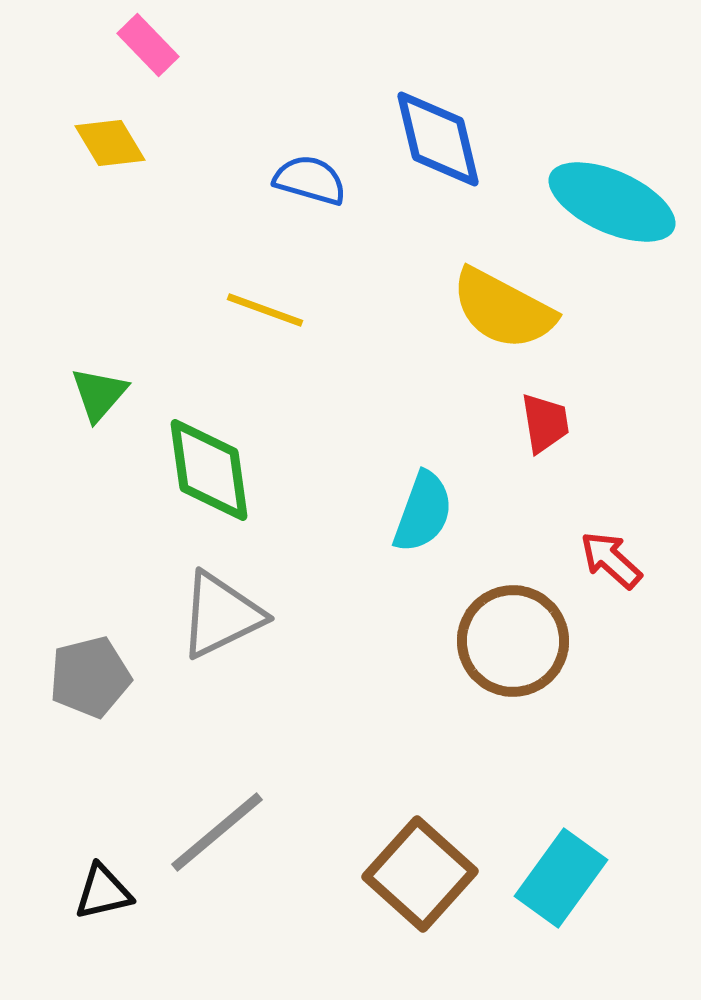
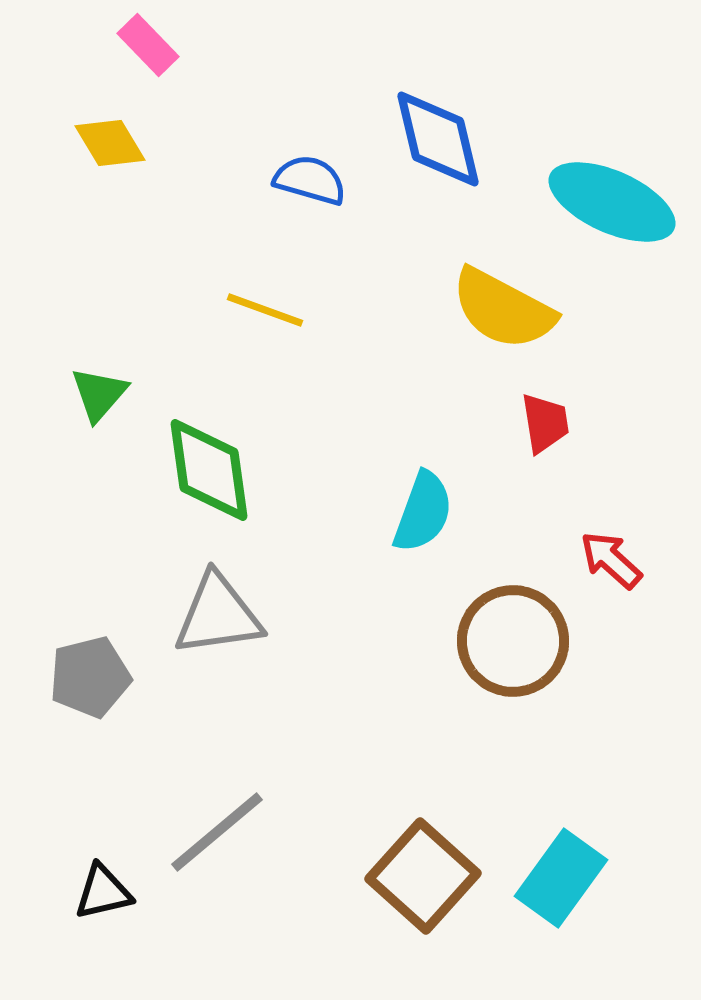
gray triangle: moved 3 px left; rotated 18 degrees clockwise
brown square: moved 3 px right, 2 px down
